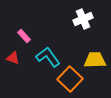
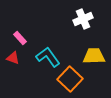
pink rectangle: moved 4 px left, 2 px down
yellow trapezoid: moved 1 px left, 4 px up
